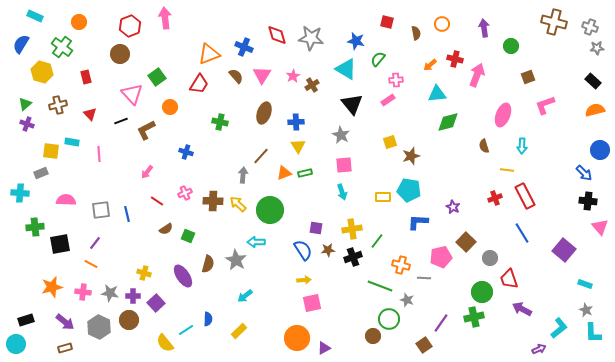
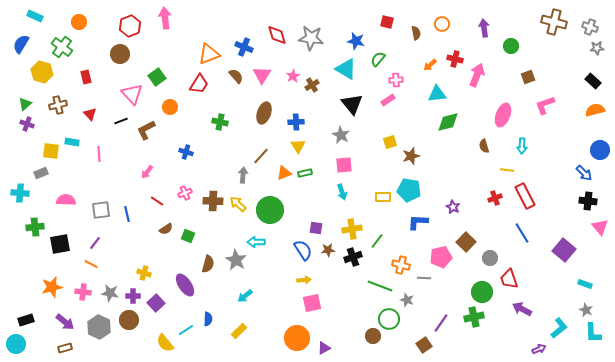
purple ellipse at (183, 276): moved 2 px right, 9 px down
